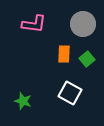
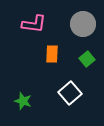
orange rectangle: moved 12 px left
white square: rotated 20 degrees clockwise
